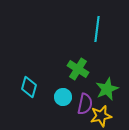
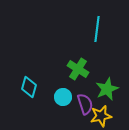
purple semicircle: rotated 30 degrees counterclockwise
